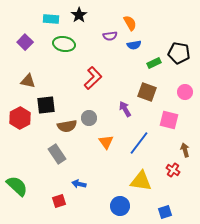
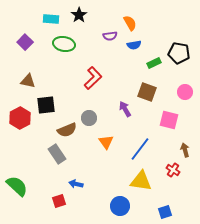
brown semicircle: moved 4 px down; rotated 12 degrees counterclockwise
blue line: moved 1 px right, 6 px down
blue arrow: moved 3 px left
